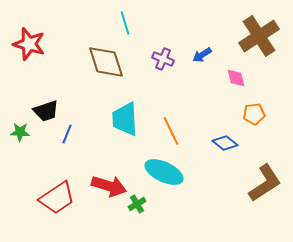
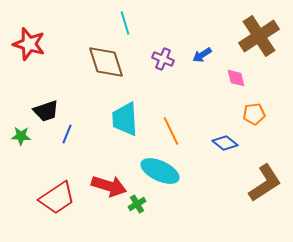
green star: moved 1 px right, 4 px down
cyan ellipse: moved 4 px left, 1 px up
